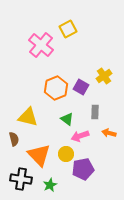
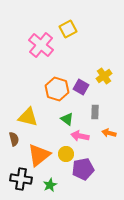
orange hexagon: moved 1 px right, 1 px down; rotated 20 degrees counterclockwise
pink arrow: rotated 30 degrees clockwise
orange triangle: rotated 35 degrees clockwise
